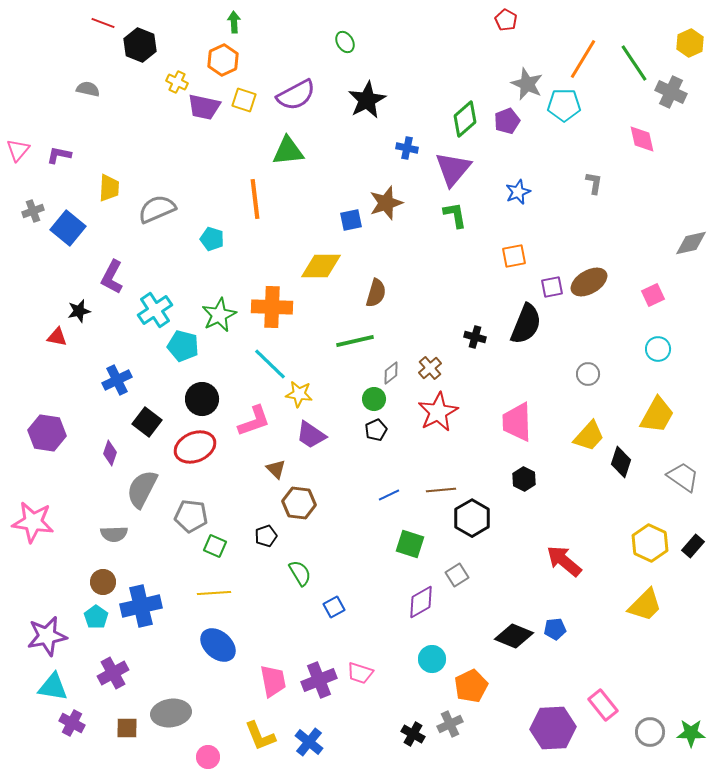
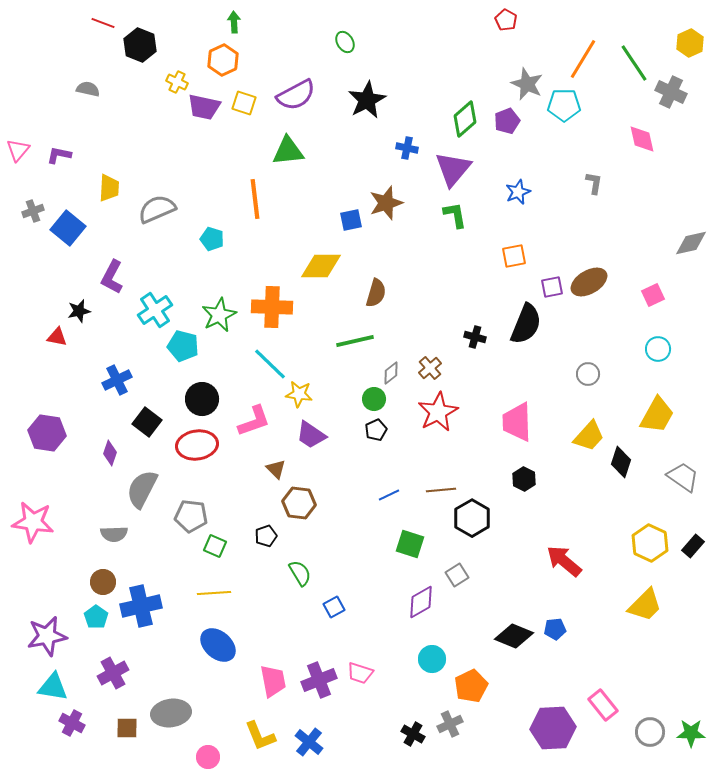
yellow square at (244, 100): moved 3 px down
red ellipse at (195, 447): moved 2 px right, 2 px up; rotated 15 degrees clockwise
